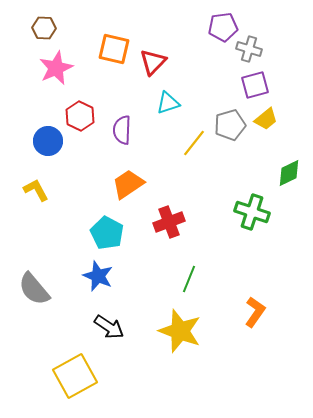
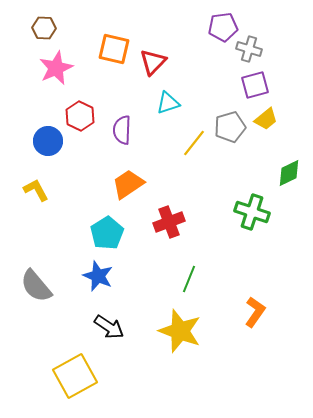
gray pentagon: moved 2 px down
cyan pentagon: rotated 12 degrees clockwise
gray semicircle: moved 2 px right, 3 px up
